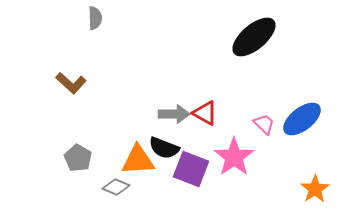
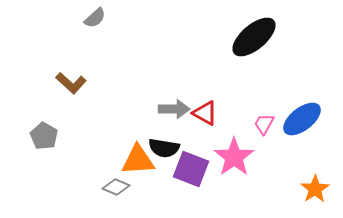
gray semicircle: rotated 50 degrees clockwise
gray arrow: moved 5 px up
pink trapezoid: rotated 105 degrees counterclockwise
black semicircle: rotated 12 degrees counterclockwise
gray pentagon: moved 34 px left, 22 px up
